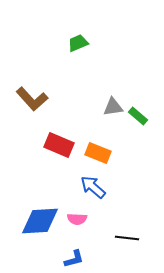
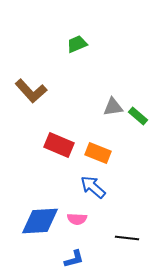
green trapezoid: moved 1 px left, 1 px down
brown L-shape: moved 1 px left, 8 px up
